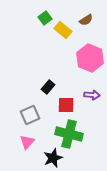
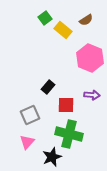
black star: moved 1 px left, 1 px up
